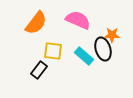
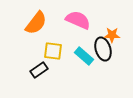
black rectangle: rotated 18 degrees clockwise
